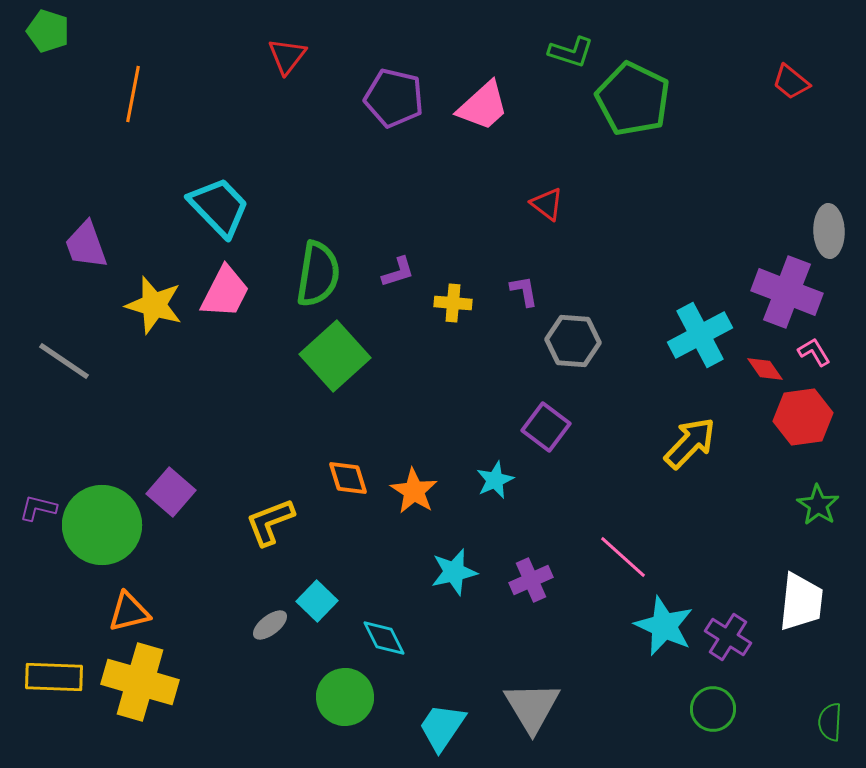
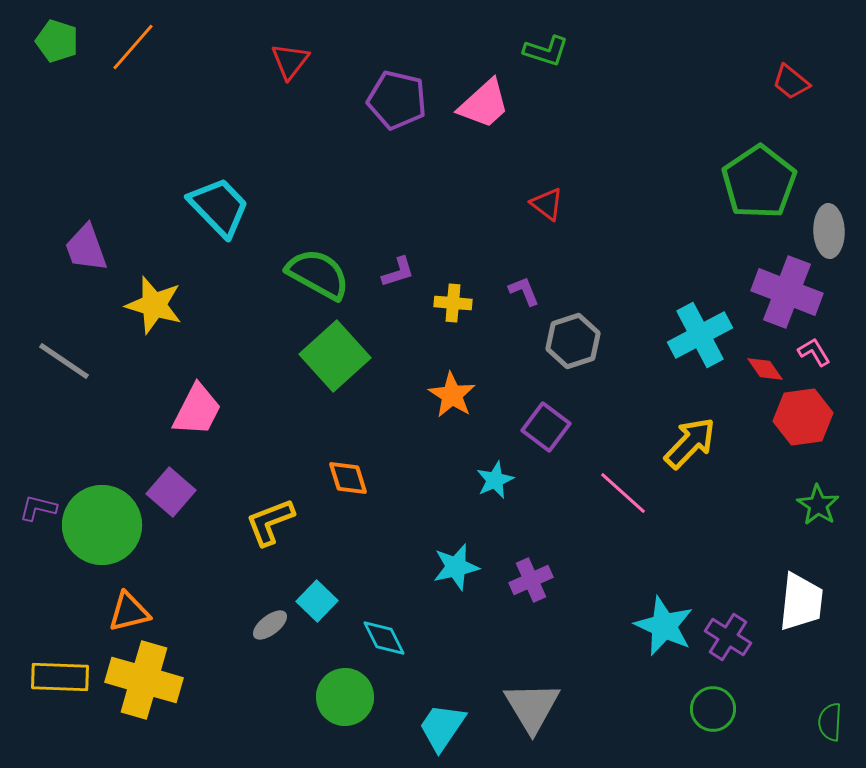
green pentagon at (48, 31): moved 9 px right, 10 px down
green L-shape at (571, 52): moved 25 px left, 1 px up
red triangle at (287, 56): moved 3 px right, 5 px down
orange line at (133, 94): moved 47 px up; rotated 30 degrees clockwise
purple pentagon at (394, 98): moved 3 px right, 2 px down
green pentagon at (633, 99): moved 126 px right, 83 px down; rotated 12 degrees clockwise
pink trapezoid at (483, 106): moved 1 px right, 2 px up
purple trapezoid at (86, 245): moved 3 px down
green semicircle at (318, 274): rotated 70 degrees counterclockwise
purple L-shape at (524, 291): rotated 12 degrees counterclockwise
pink trapezoid at (225, 292): moved 28 px left, 118 px down
gray hexagon at (573, 341): rotated 22 degrees counterclockwise
orange star at (414, 491): moved 38 px right, 96 px up
pink line at (623, 557): moved 64 px up
cyan star at (454, 572): moved 2 px right, 5 px up
yellow rectangle at (54, 677): moved 6 px right
yellow cross at (140, 682): moved 4 px right, 2 px up
